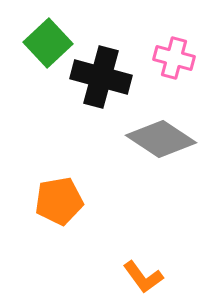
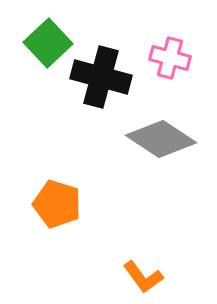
pink cross: moved 4 px left
orange pentagon: moved 2 px left, 3 px down; rotated 27 degrees clockwise
